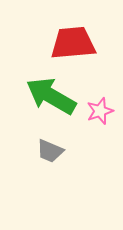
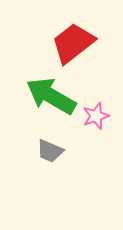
red trapezoid: rotated 33 degrees counterclockwise
pink star: moved 4 px left, 5 px down
